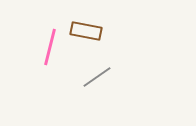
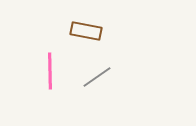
pink line: moved 24 px down; rotated 15 degrees counterclockwise
